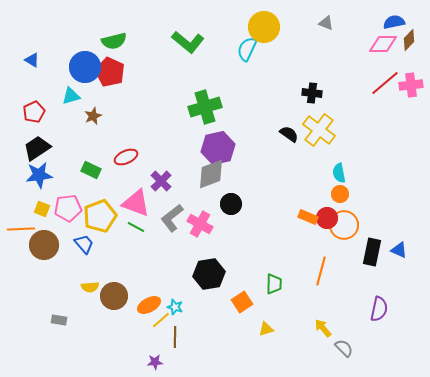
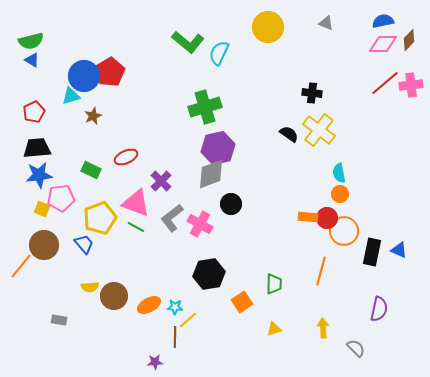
blue semicircle at (394, 22): moved 11 px left, 1 px up
yellow circle at (264, 27): moved 4 px right
green semicircle at (114, 41): moved 83 px left
cyan semicircle at (247, 49): moved 28 px left, 4 px down
blue circle at (85, 67): moved 1 px left, 9 px down
red pentagon at (110, 72): rotated 16 degrees clockwise
black trapezoid at (37, 148): rotated 28 degrees clockwise
pink pentagon at (68, 208): moved 7 px left, 10 px up
yellow pentagon at (100, 216): moved 2 px down
orange rectangle at (308, 217): rotated 18 degrees counterclockwise
orange circle at (344, 225): moved 6 px down
orange line at (21, 229): moved 37 px down; rotated 48 degrees counterclockwise
cyan star at (175, 307): rotated 14 degrees counterclockwise
yellow line at (161, 320): moved 27 px right
yellow arrow at (323, 328): rotated 36 degrees clockwise
yellow triangle at (266, 329): moved 8 px right
gray semicircle at (344, 348): moved 12 px right
